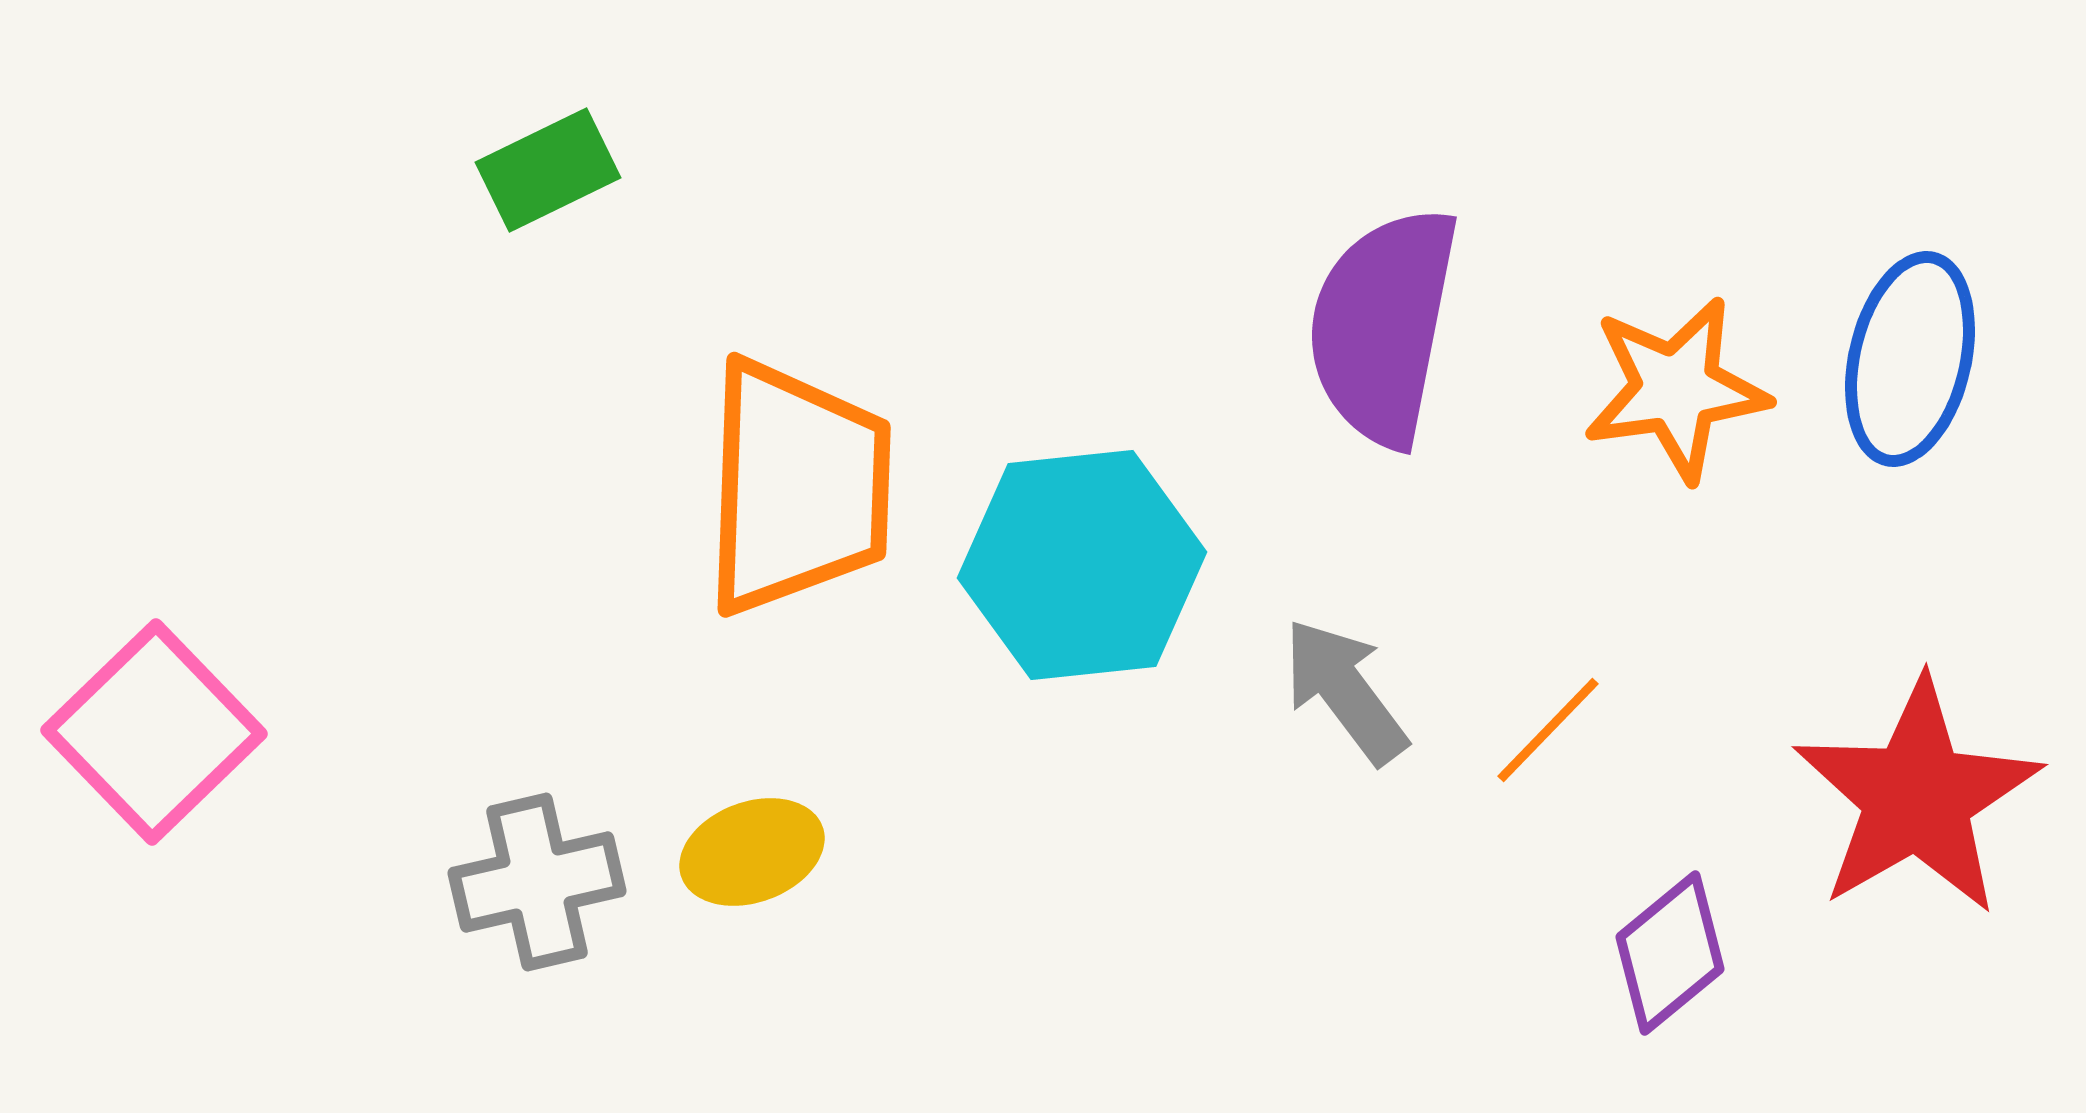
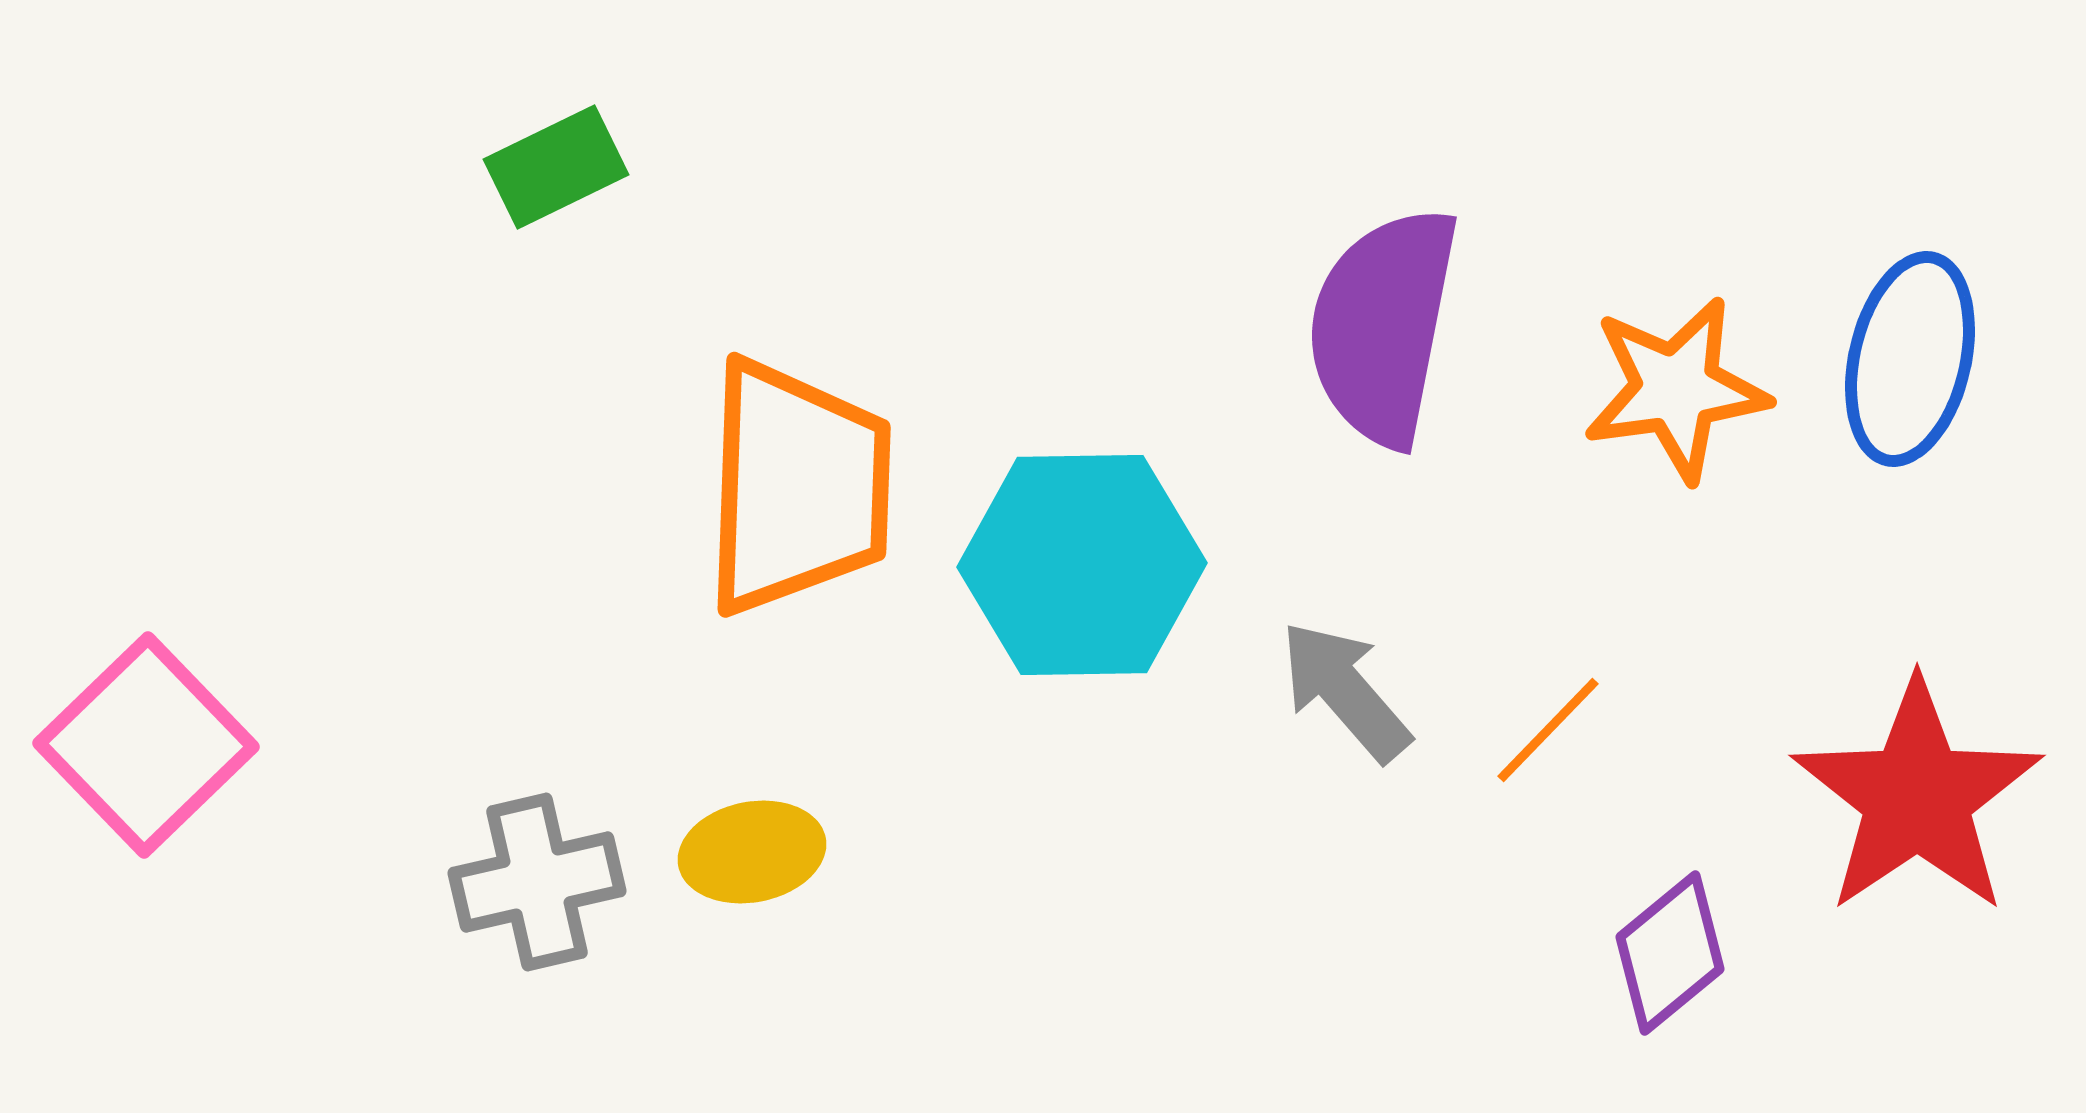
green rectangle: moved 8 px right, 3 px up
cyan hexagon: rotated 5 degrees clockwise
gray arrow: rotated 4 degrees counterclockwise
pink square: moved 8 px left, 13 px down
red star: rotated 4 degrees counterclockwise
yellow ellipse: rotated 9 degrees clockwise
